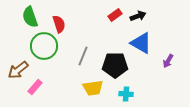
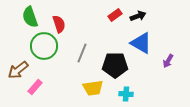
gray line: moved 1 px left, 3 px up
